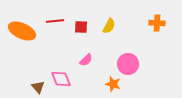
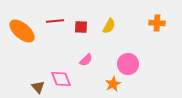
orange ellipse: rotated 16 degrees clockwise
orange star: rotated 28 degrees clockwise
